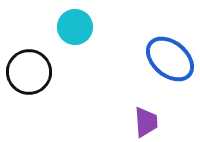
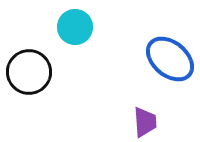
purple trapezoid: moved 1 px left
